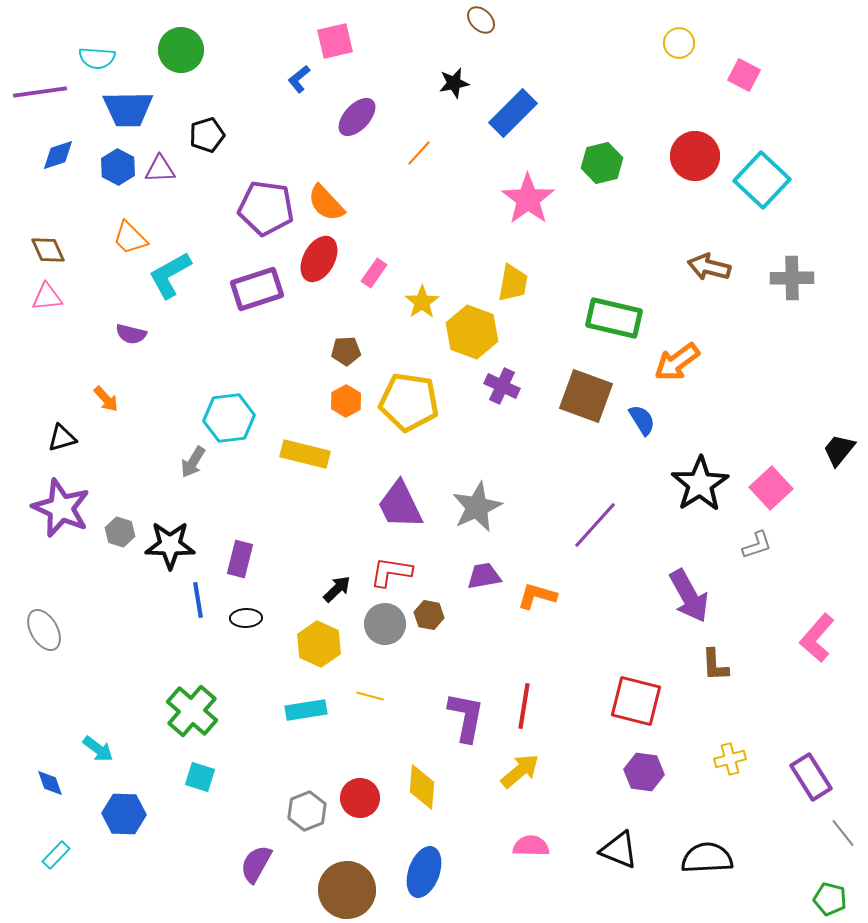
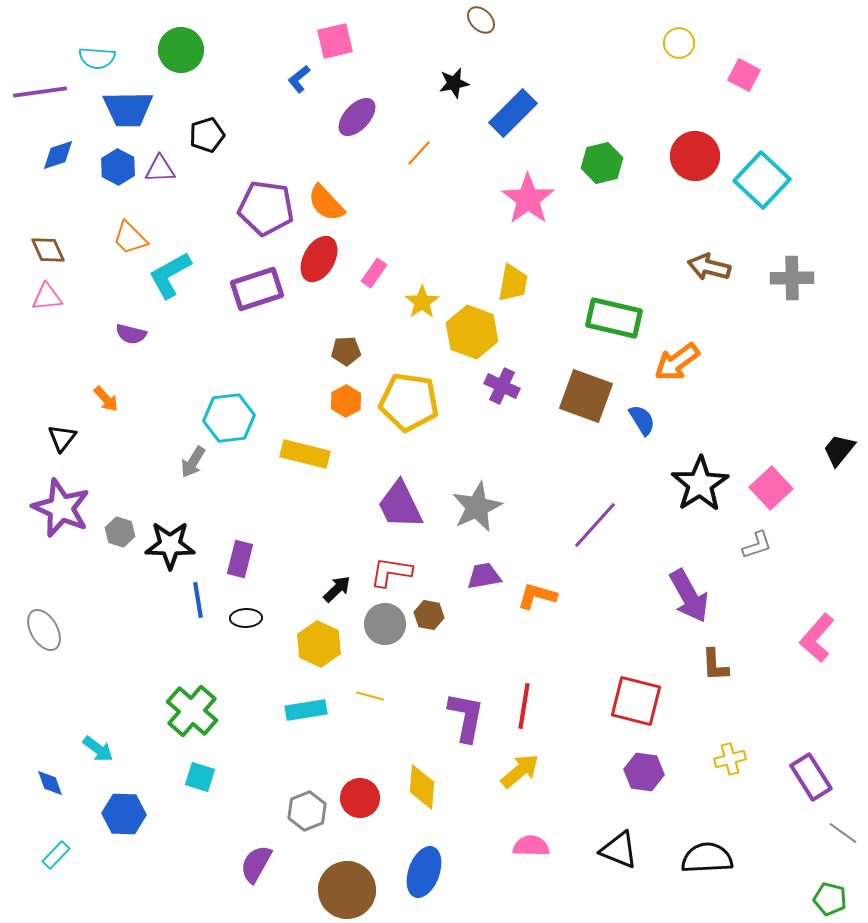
black triangle at (62, 438): rotated 36 degrees counterclockwise
gray line at (843, 833): rotated 16 degrees counterclockwise
